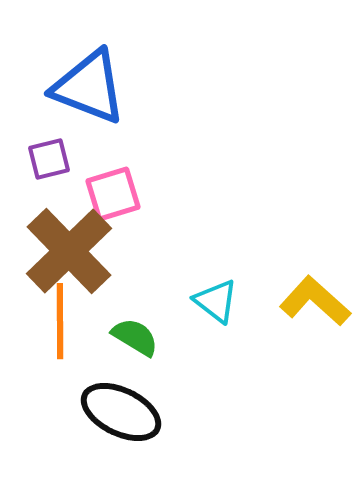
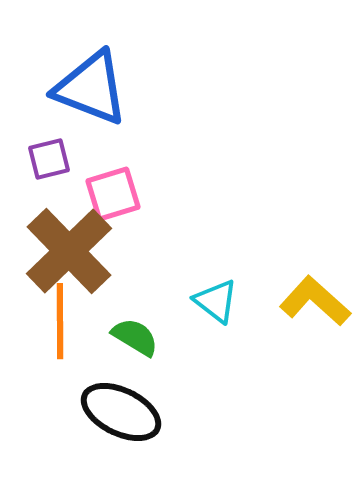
blue triangle: moved 2 px right, 1 px down
